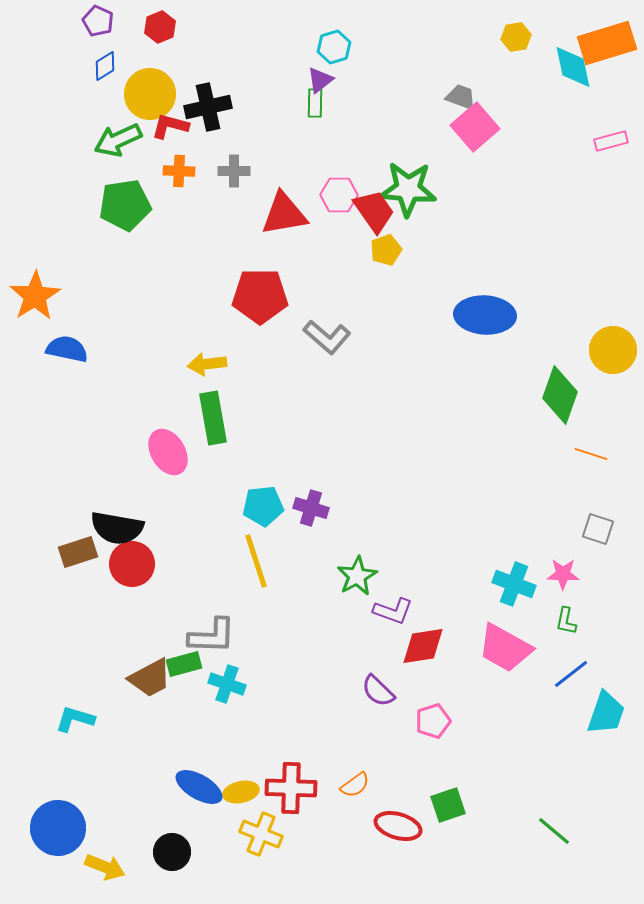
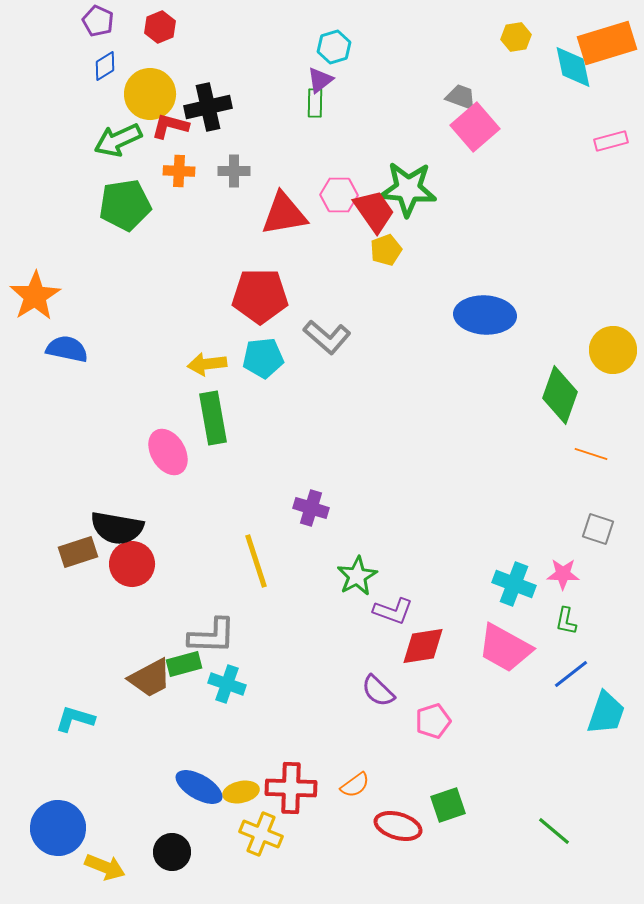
cyan pentagon at (263, 506): moved 148 px up
